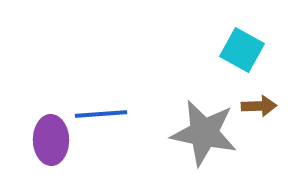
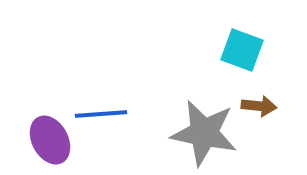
cyan square: rotated 9 degrees counterclockwise
brown arrow: rotated 8 degrees clockwise
purple ellipse: moved 1 px left; rotated 27 degrees counterclockwise
